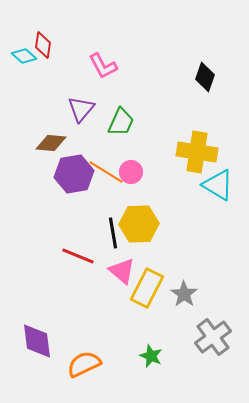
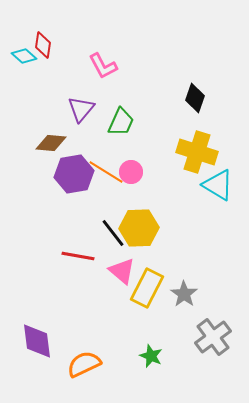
black diamond: moved 10 px left, 21 px down
yellow cross: rotated 9 degrees clockwise
yellow hexagon: moved 4 px down
black line: rotated 28 degrees counterclockwise
red line: rotated 12 degrees counterclockwise
